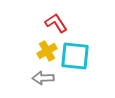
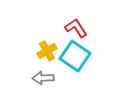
red L-shape: moved 20 px right, 5 px down
cyan square: rotated 28 degrees clockwise
